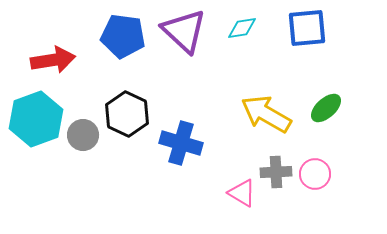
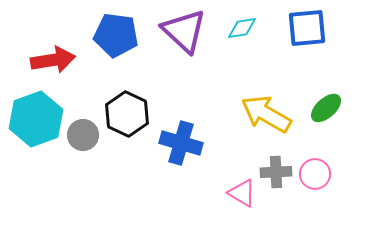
blue pentagon: moved 7 px left, 1 px up
